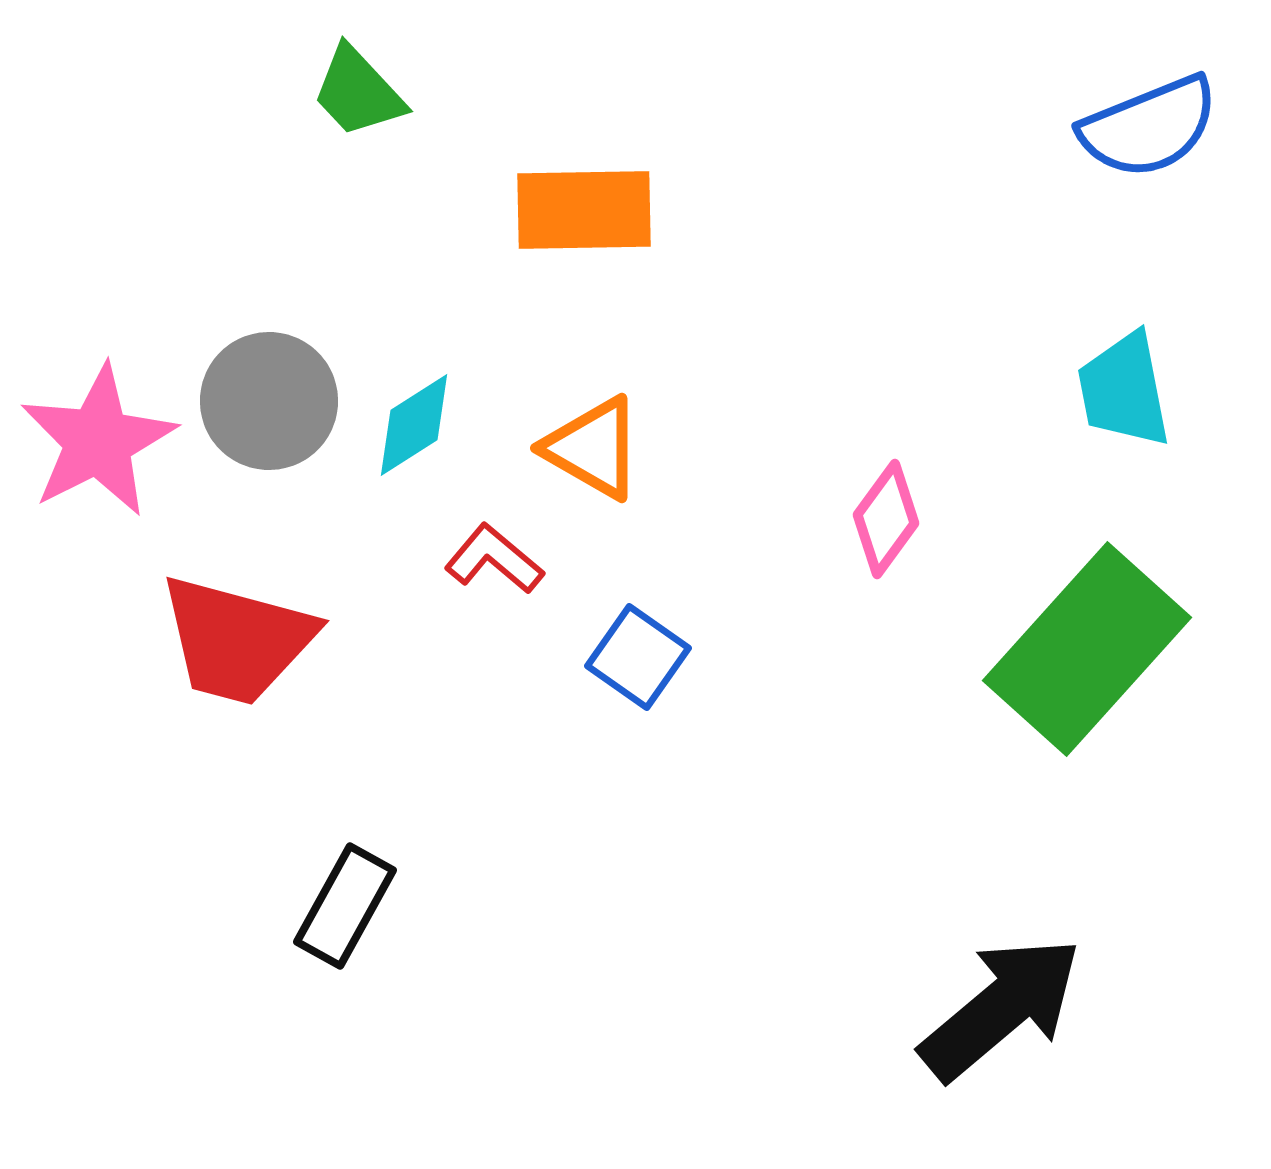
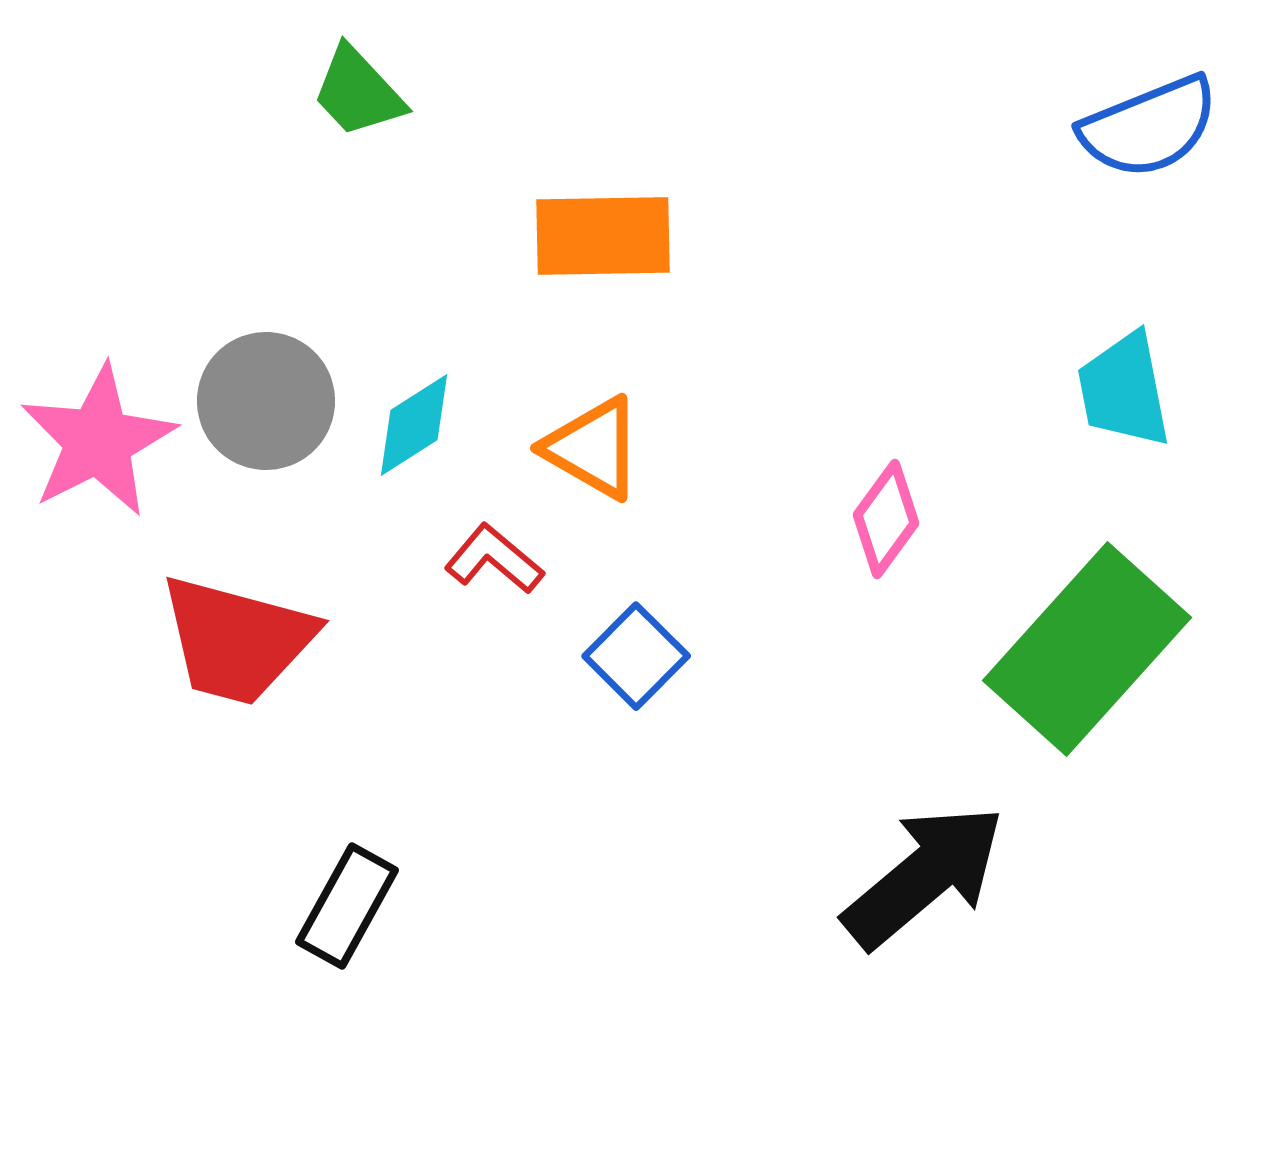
orange rectangle: moved 19 px right, 26 px down
gray circle: moved 3 px left
blue square: moved 2 px left, 1 px up; rotated 10 degrees clockwise
black rectangle: moved 2 px right
black arrow: moved 77 px left, 132 px up
